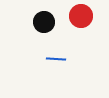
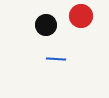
black circle: moved 2 px right, 3 px down
